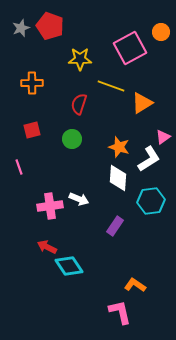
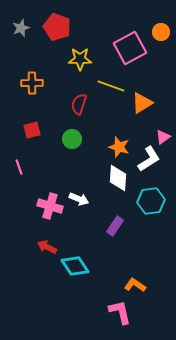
red pentagon: moved 7 px right, 1 px down
pink cross: rotated 25 degrees clockwise
cyan diamond: moved 6 px right
